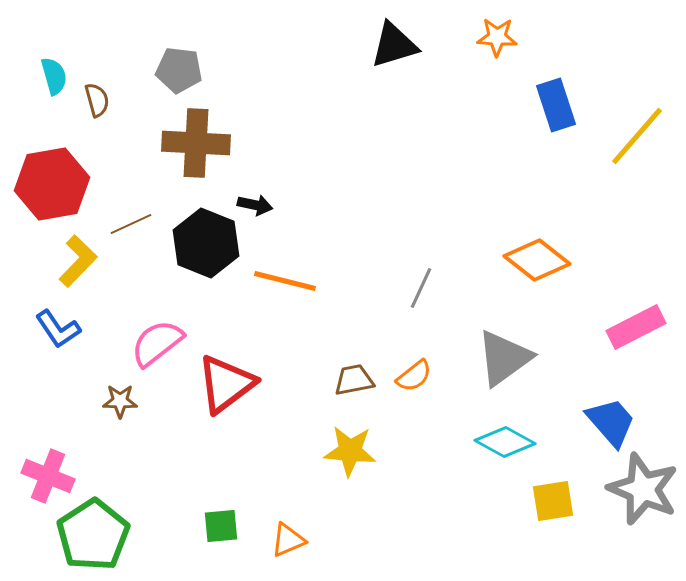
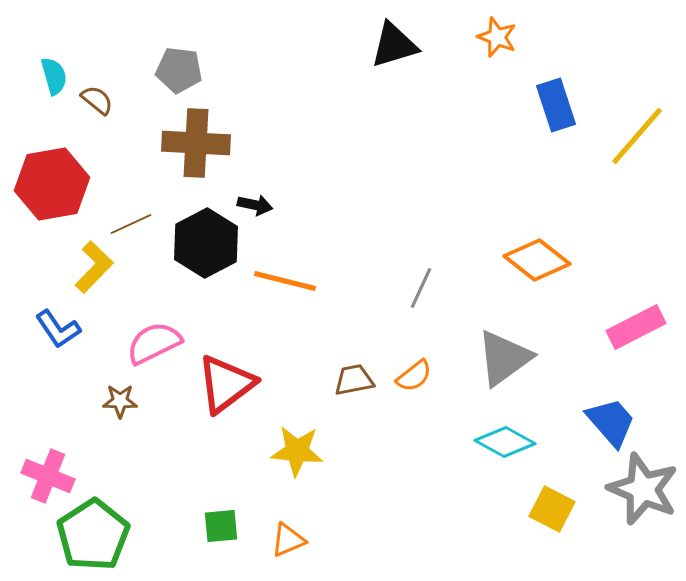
orange star: rotated 18 degrees clockwise
brown semicircle: rotated 36 degrees counterclockwise
black hexagon: rotated 10 degrees clockwise
yellow L-shape: moved 16 px right, 6 px down
pink semicircle: moved 3 px left; rotated 12 degrees clockwise
yellow star: moved 53 px left
yellow square: moved 1 px left, 8 px down; rotated 36 degrees clockwise
